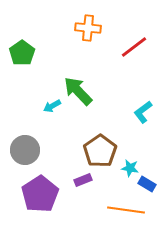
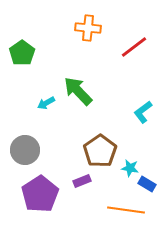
cyan arrow: moved 6 px left, 3 px up
purple rectangle: moved 1 px left, 1 px down
